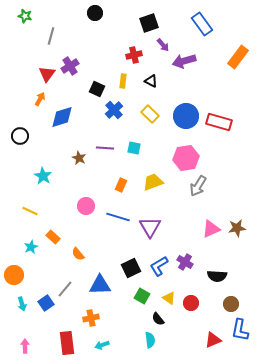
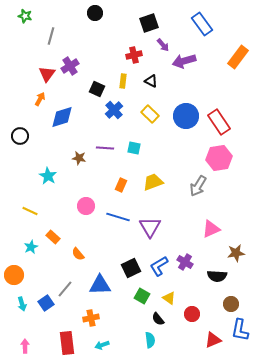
red rectangle at (219, 122): rotated 40 degrees clockwise
brown star at (79, 158): rotated 16 degrees counterclockwise
pink hexagon at (186, 158): moved 33 px right
cyan star at (43, 176): moved 5 px right
brown star at (237, 228): moved 1 px left, 25 px down
red circle at (191, 303): moved 1 px right, 11 px down
